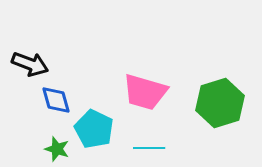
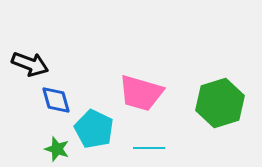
pink trapezoid: moved 4 px left, 1 px down
